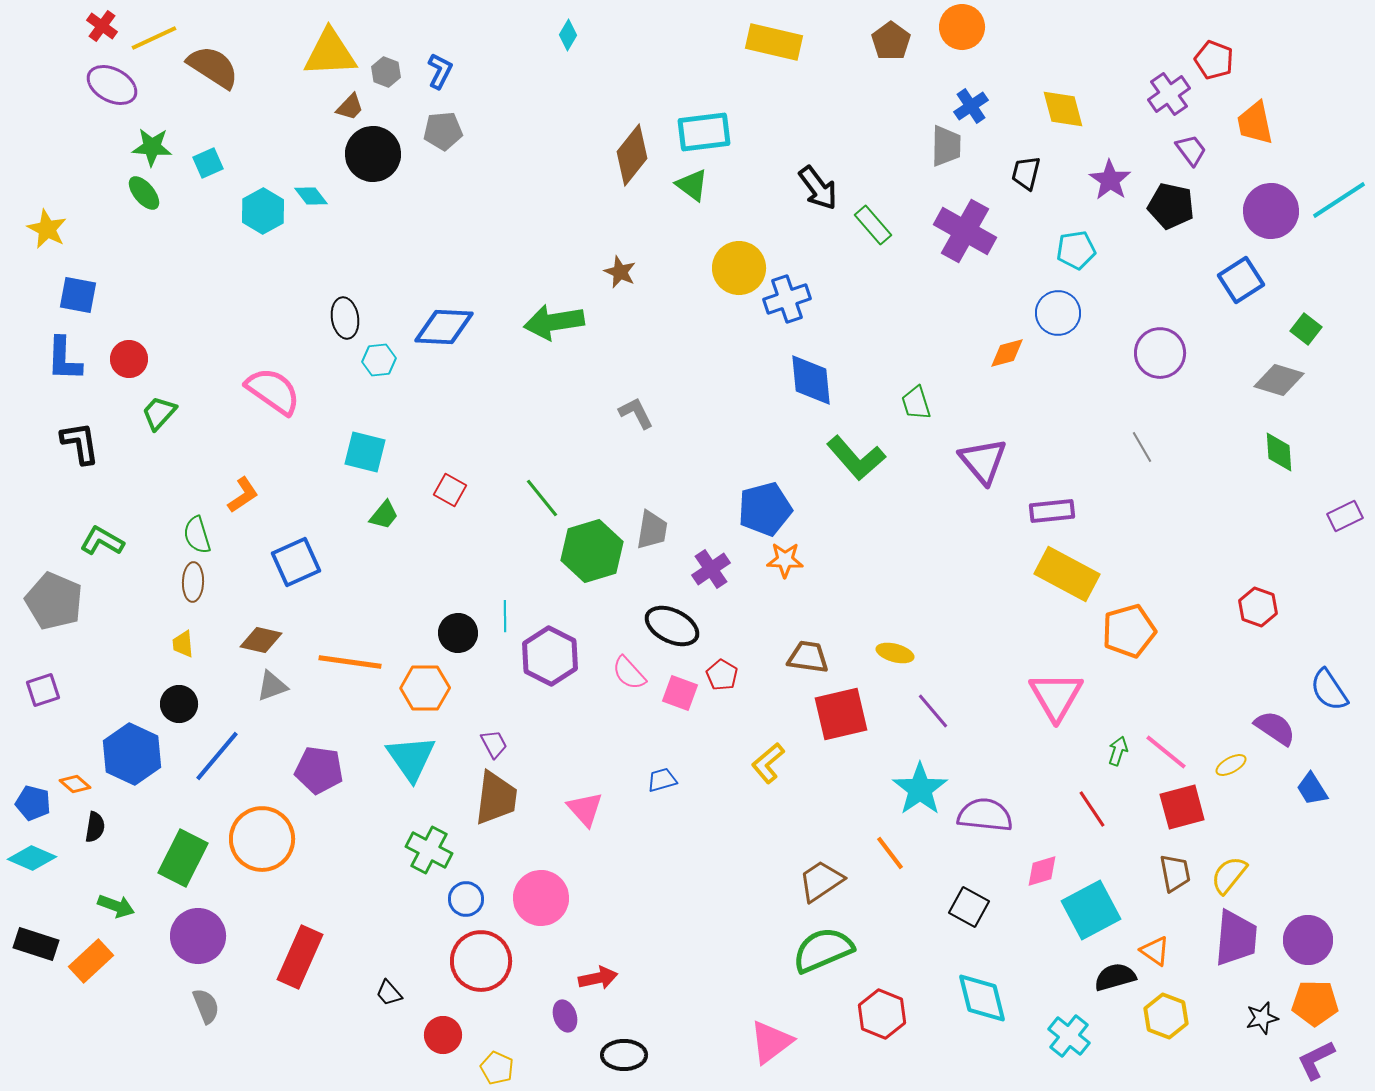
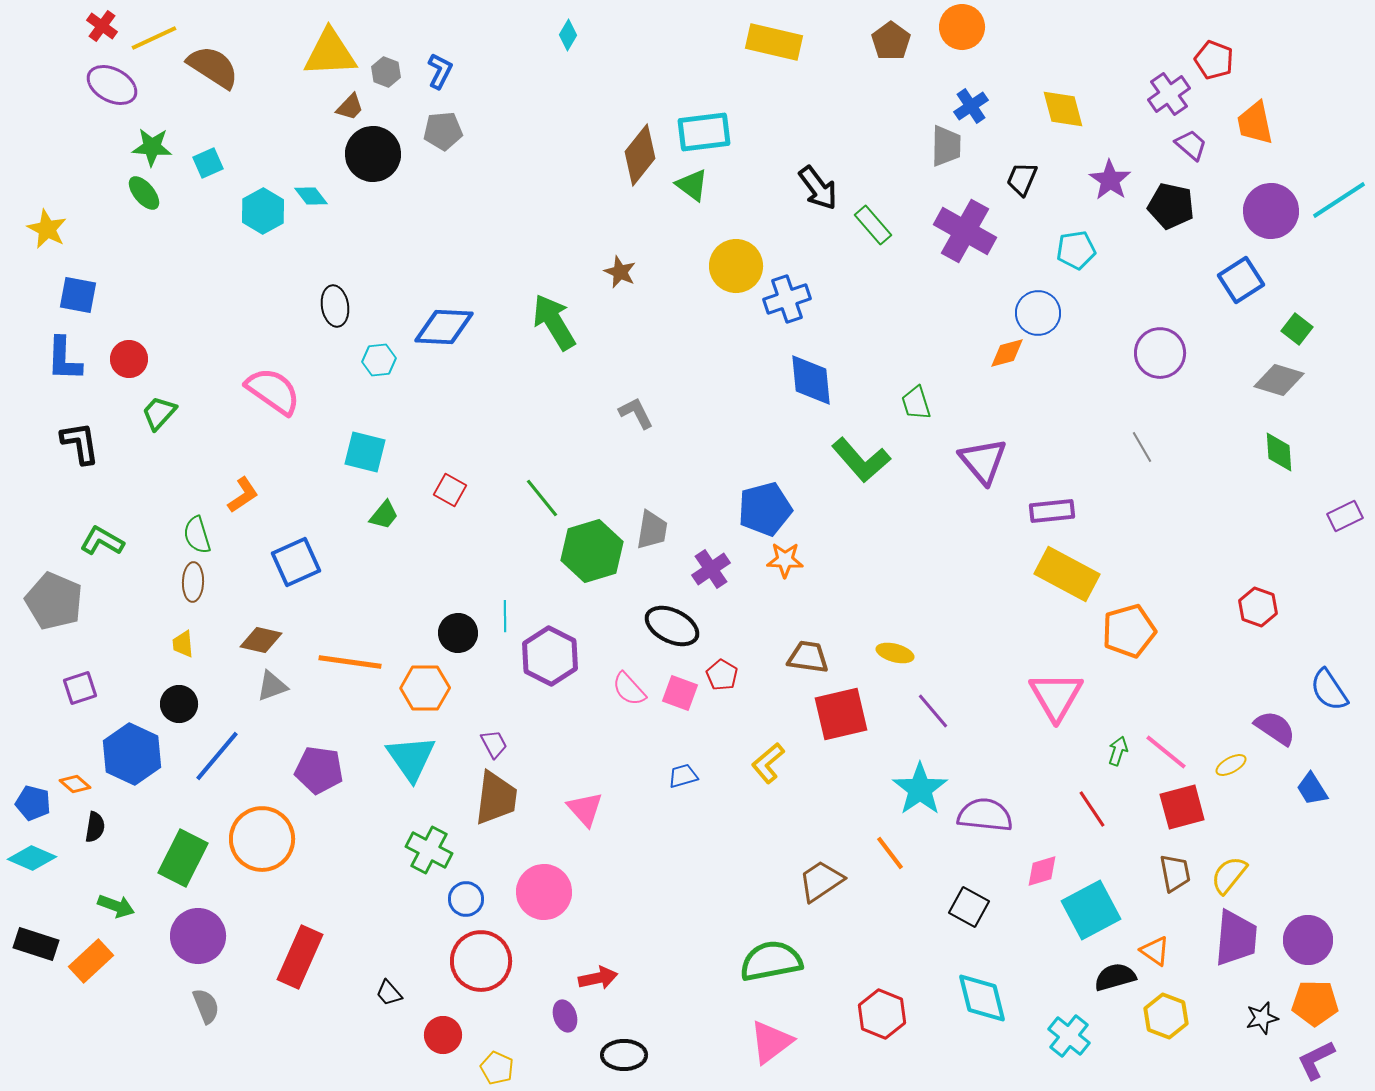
purple trapezoid at (1191, 150): moved 5 px up; rotated 12 degrees counterclockwise
brown diamond at (632, 155): moved 8 px right
black trapezoid at (1026, 173): moved 4 px left, 6 px down; rotated 9 degrees clockwise
yellow circle at (739, 268): moved 3 px left, 2 px up
blue circle at (1058, 313): moved 20 px left
black ellipse at (345, 318): moved 10 px left, 12 px up
green arrow at (554, 322): rotated 68 degrees clockwise
green square at (1306, 329): moved 9 px left
green L-shape at (856, 458): moved 5 px right, 2 px down
pink semicircle at (629, 673): moved 16 px down
purple square at (43, 690): moved 37 px right, 2 px up
blue trapezoid at (662, 780): moved 21 px right, 4 px up
pink circle at (541, 898): moved 3 px right, 6 px up
green semicircle at (823, 950): moved 52 px left, 11 px down; rotated 12 degrees clockwise
